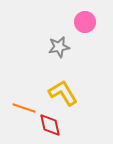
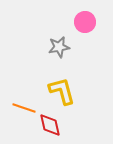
yellow L-shape: moved 1 px left, 2 px up; rotated 16 degrees clockwise
